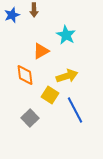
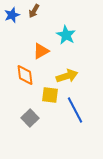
brown arrow: moved 1 px down; rotated 32 degrees clockwise
yellow square: rotated 24 degrees counterclockwise
